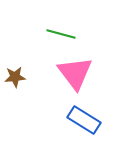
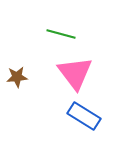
brown star: moved 2 px right
blue rectangle: moved 4 px up
